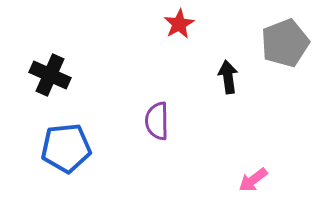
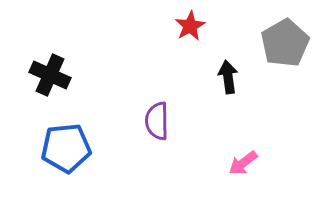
red star: moved 11 px right, 2 px down
gray pentagon: rotated 9 degrees counterclockwise
pink arrow: moved 10 px left, 17 px up
